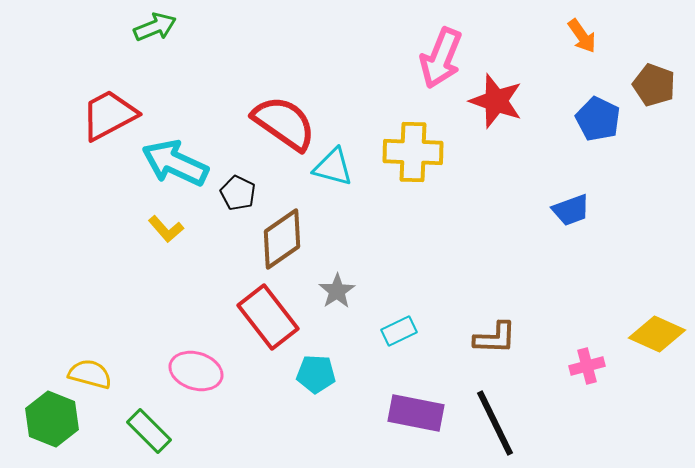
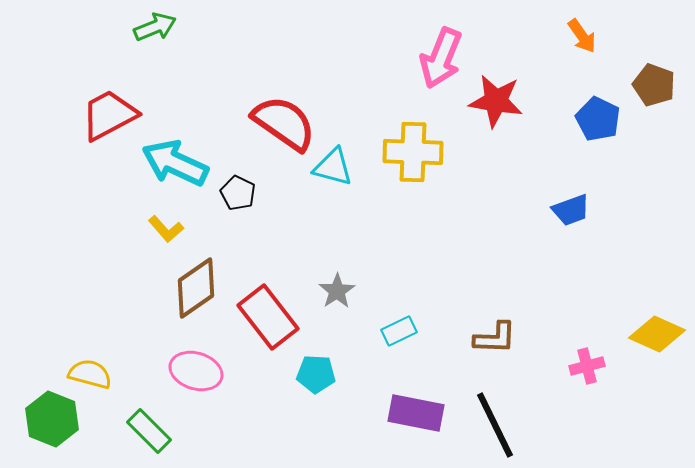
red star: rotated 10 degrees counterclockwise
brown diamond: moved 86 px left, 49 px down
black line: moved 2 px down
